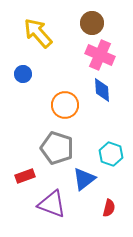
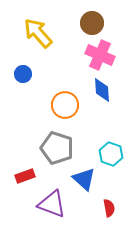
blue triangle: rotated 40 degrees counterclockwise
red semicircle: rotated 24 degrees counterclockwise
